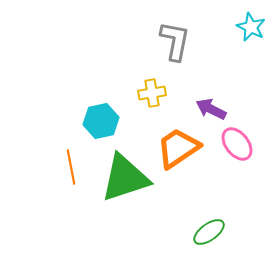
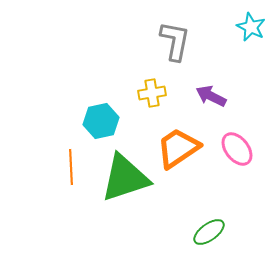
purple arrow: moved 13 px up
pink ellipse: moved 5 px down
orange line: rotated 8 degrees clockwise
